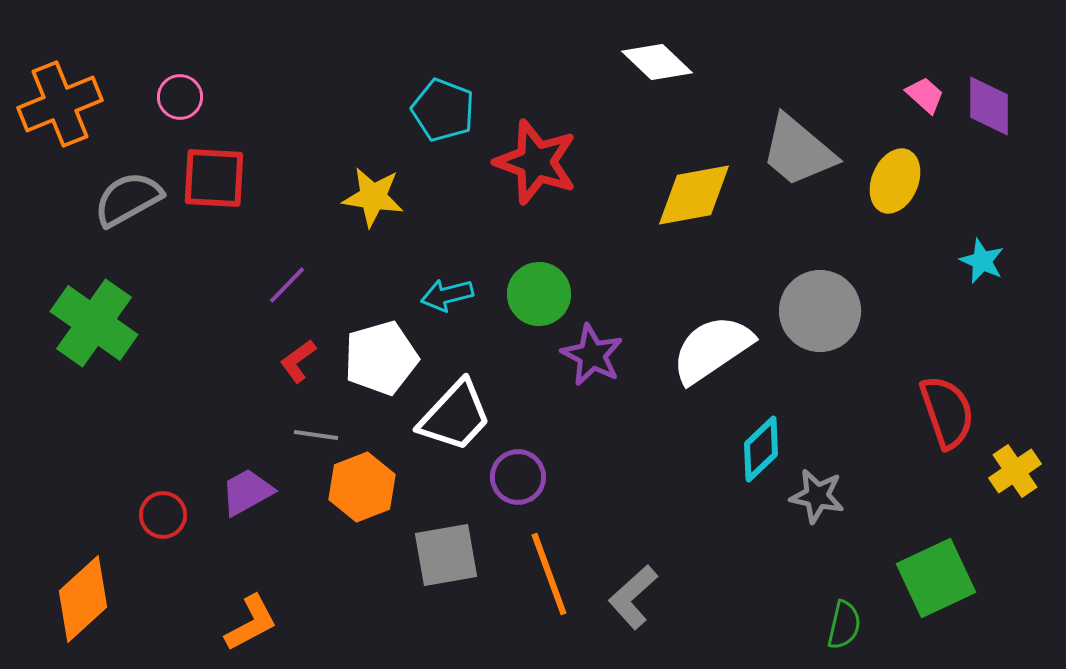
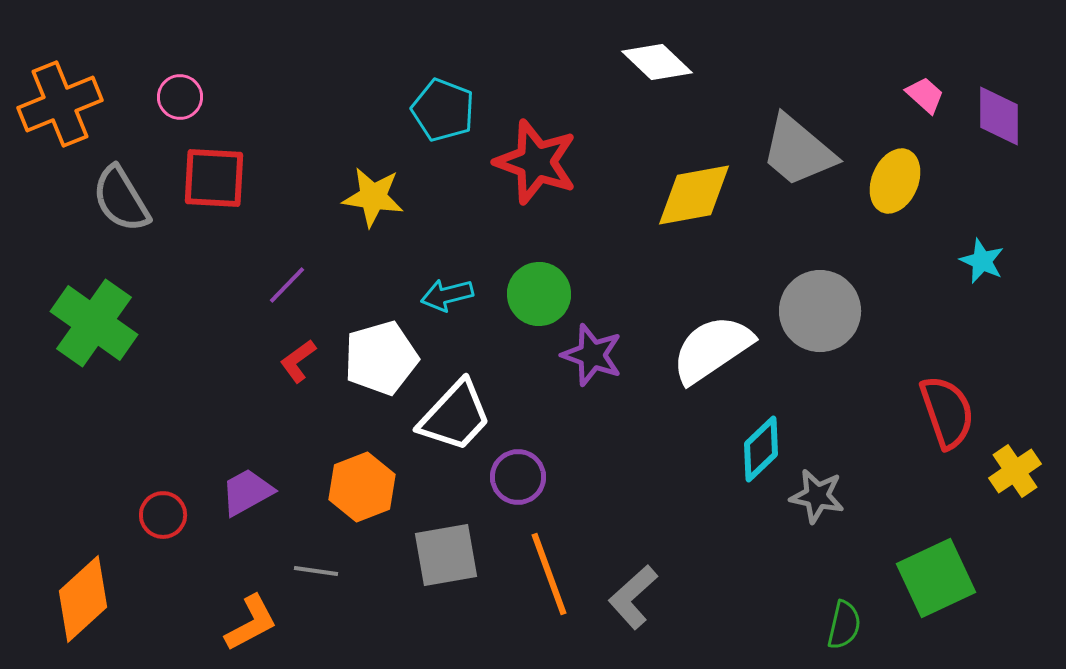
purple diamond: moved 10 px right, 10 px down
gray semicircle: moved 7 px left; rotated 92 degrees counterclockwise
purple star: rotated 8 degrees counterclockwise
gray line: moved 136 px down
